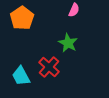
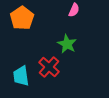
green star: moved 1 px left, 1 px down
cyan trapezoid: rotated 20 degrees clockwise
